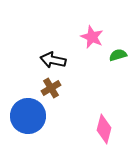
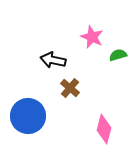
brown cross: moved 19 px right; rotated 18 degrees counterclockwise
